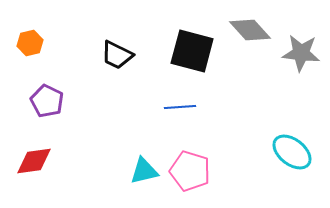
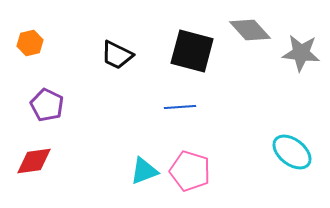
purple pentagon: moved 4 px down
cyan triangle: rotated 8 degrees counterclockwise
